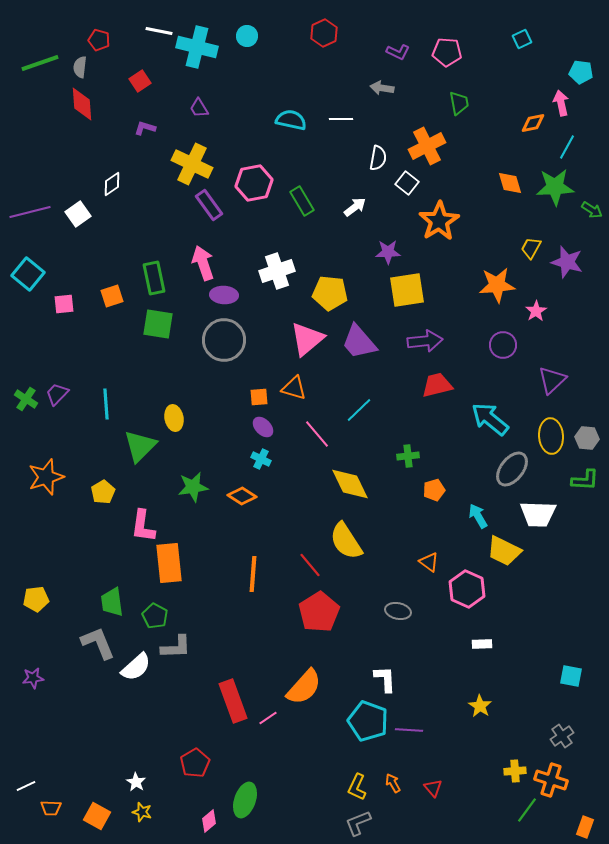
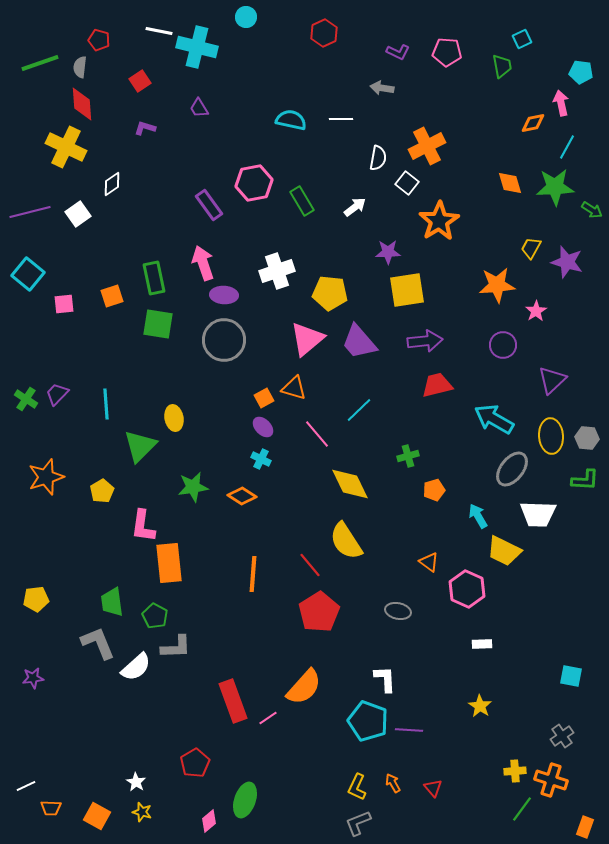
cyan circle at (247, 36): moved 1 px left, 19 px up
green trapezoid at (459, 103): moved 43 px right, 37 px up
yellow cross at (192, 164): moved 126 px left, 17 px up
orange square at (259, 397): moved 5 px right, 1 px down; rotated 24 degrees counterclockwise
cyan arrow at (490, 419): moved 4 px right; rotated 9 degrees counterclockwise
green cross at (408, 456): rotated 10 degrees counterclockwise
yellow pentagon at (103, 492): moved 1 px left, 1 px up
green line at (527, 810): moved 5 px left, 1 px up
